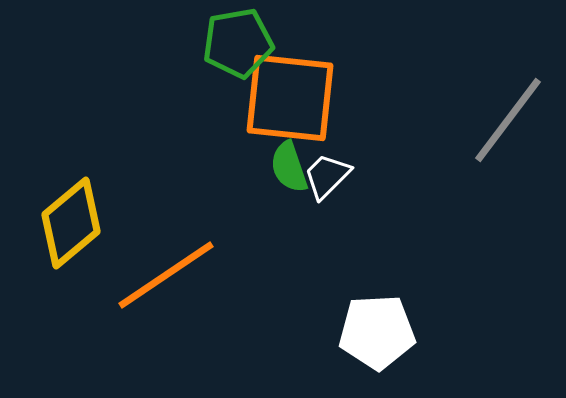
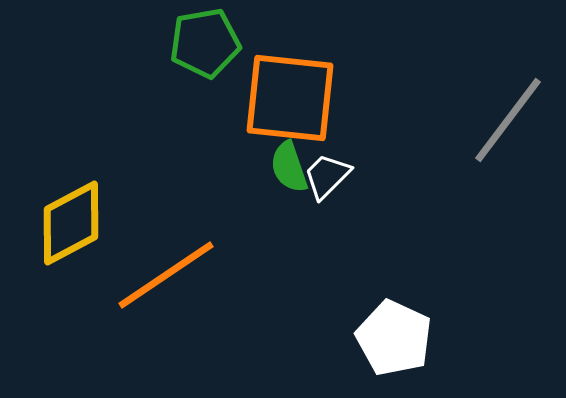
green pentagon: moved 33 px left
yellow diamond: rotated 12 degrees clockwise
white pentagon: moved 17 px right, 6 px down; rotated 28 degrees clockwise
